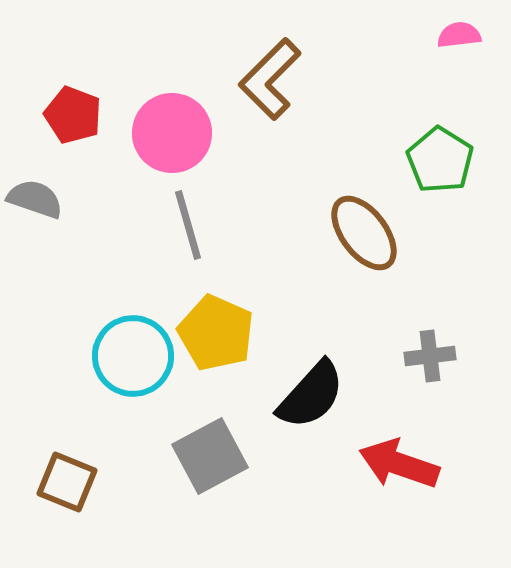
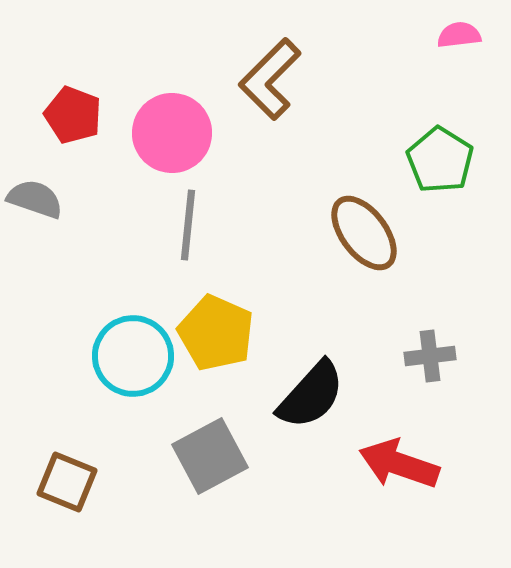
gray line: rotated 22 degrees clockwise
